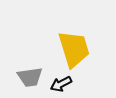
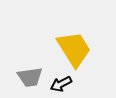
yellow trapezoid: rotated 15 degrees counterclockwise
